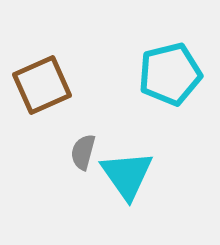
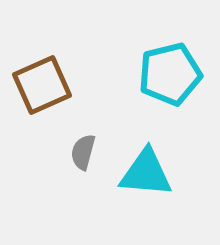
cyan triangle: moved 19 px right, 2 px up; rotated 50 degrees counterclockwise
